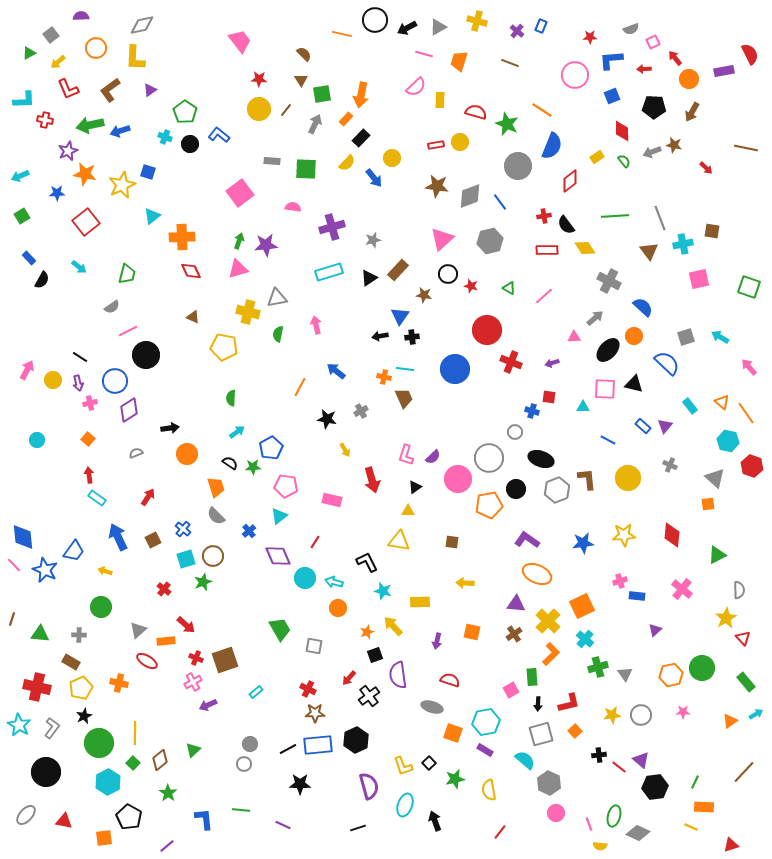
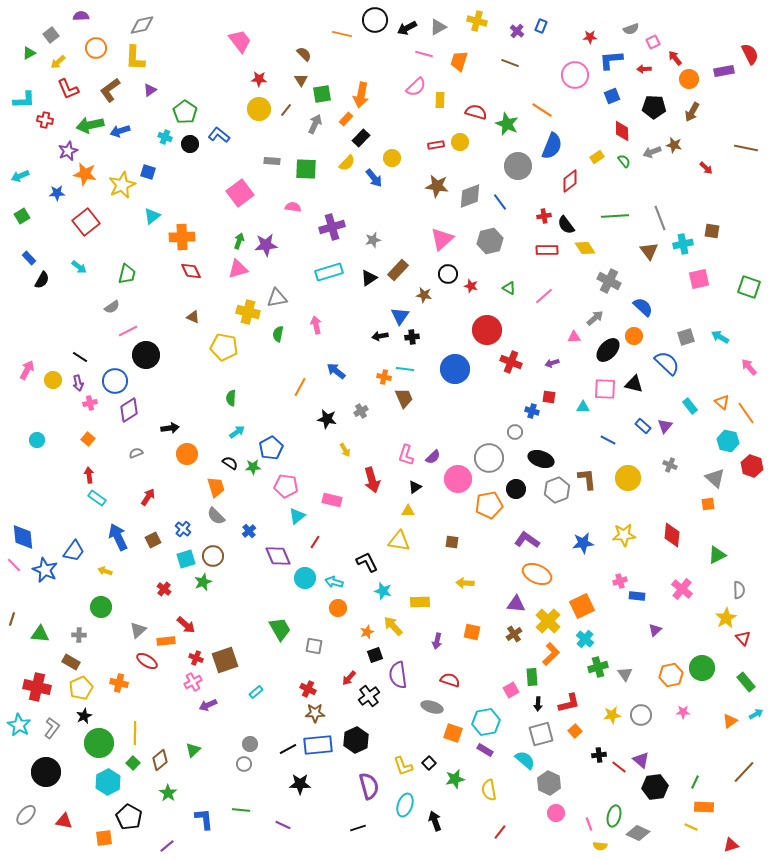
cyan triangle at (279, 516): moved 18 px right
